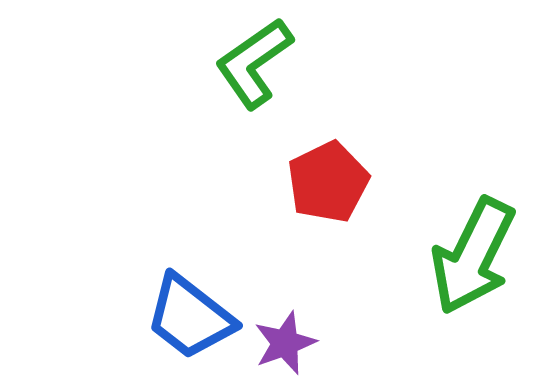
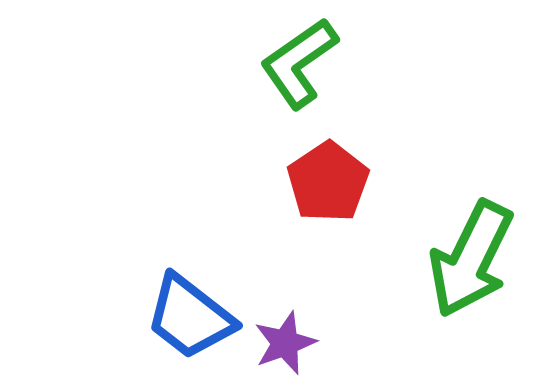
green L-shape: moved 45 px right
red pentagon: rotated 8 degrees counterclockwise
green arrow: moved 2 px left, 3 px down
